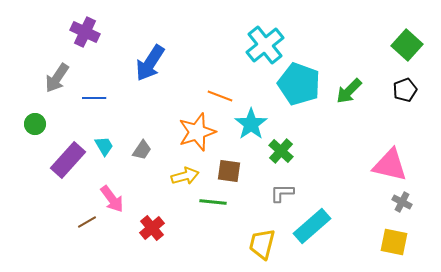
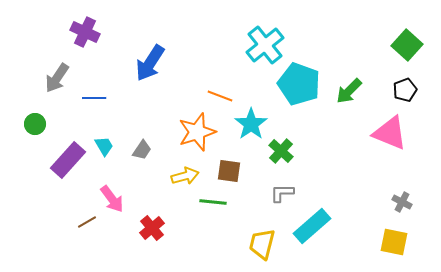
pink triangle: moved 32 px up; rotated 9 degrees clockwise
